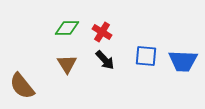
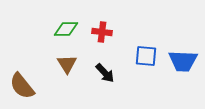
green diamond: moved 1 px left, 1 px down
red cross: rotated 24 degrees counterclockwise
black arrow: moved 13 px down
